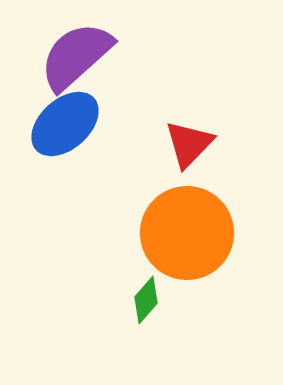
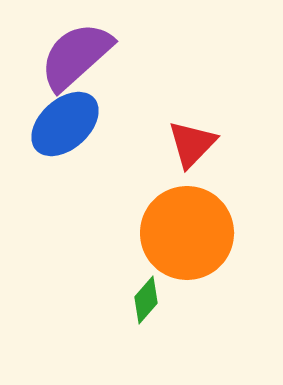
red triangle: moved 3 px right
